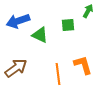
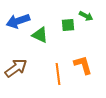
green arrow: moved 2 px left, 5 px down; rotated 88 degrees clockwise
